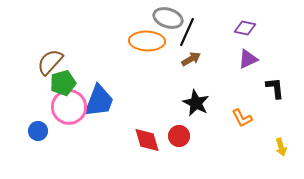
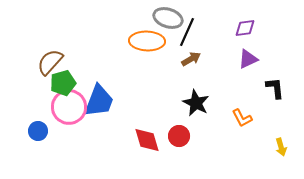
purple diamond: rotated 20 degrees counterclockwise
